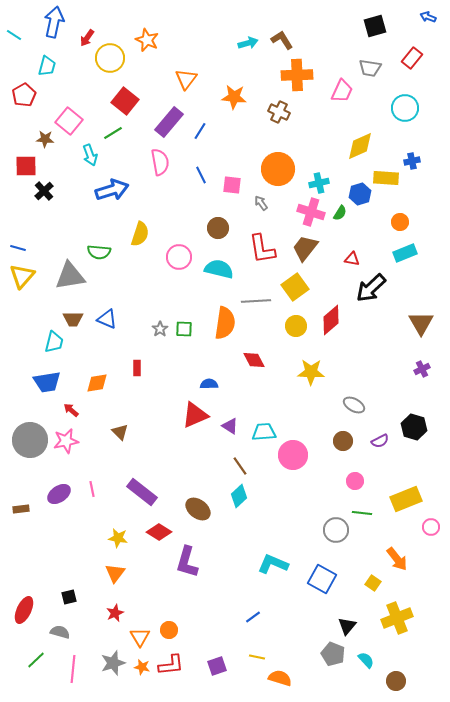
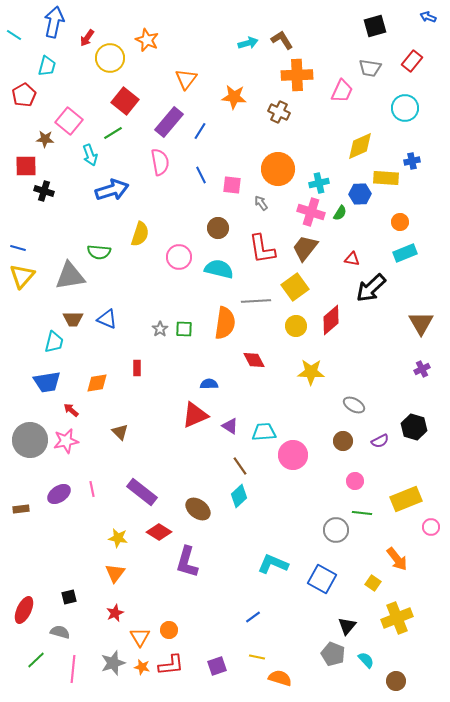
red rectangle at (412, 58): moved 3 px down
black cross at (44, 191): rotated 30 degrees counterclockwise
blue hexagon at (360, 194): rotated 15 degrees clockwise
